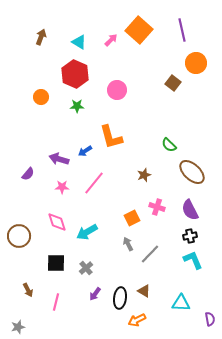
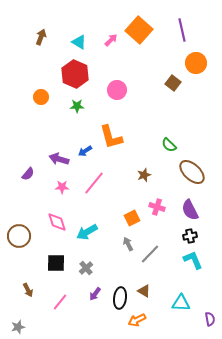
pink line at (56, 302): moved 4 px right; rotated 24 degrees clockwise
